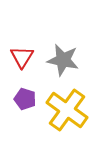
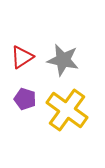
red triangle: rotated 25 degrees clockwise
